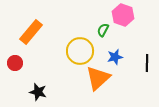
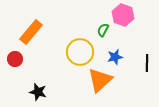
yellow circle: moved 1 px down
red circle: moved 4 px up
orange triangle: moved 2 px right, 2 px down
